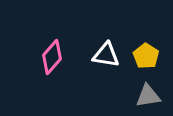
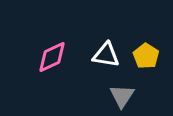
pink diamond: rotated 24 degrees clockwise
gray triangle: moved 26 px left; rotated 48 degrees counterclockwise
